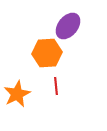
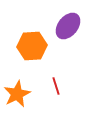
orange hexagon: moved 15 px left, 7 px up
red line: rotated 12 degrees counterclockwise
